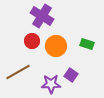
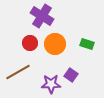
red circle: moved 2 px left, 2 px down
orange circle: moved 1 px left, 2 px up
